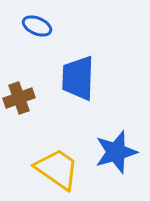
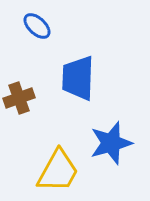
blue ellipse: rotated 20 degrees clockwise
blue star: moved 5 px left, 9 px up
yellow trapezoid: moved 1 px right, 2 px down; rotated 84 degrees clockwise
